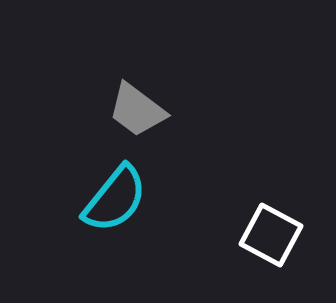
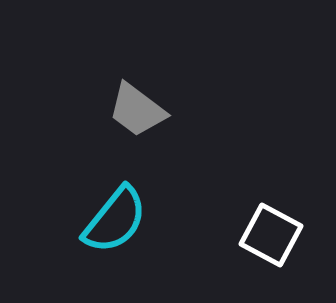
cyan semicircle: moved 21 px down
